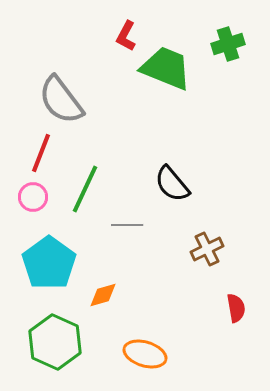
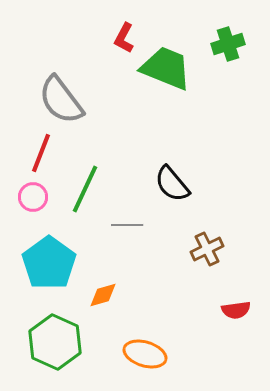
red L-shape: moved 2 px left, 2 px down
red semicircle: moved 2 px down; rotated 92 degrees clockwise
